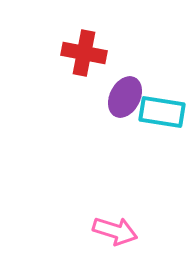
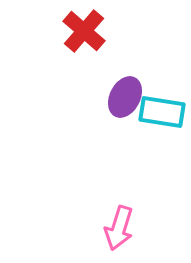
red cross: moved 22 px up; rotated 30 degrees clockwise
pink arrow: moved 4 px right, 3 px up; rotated 90 degrees clockwise
